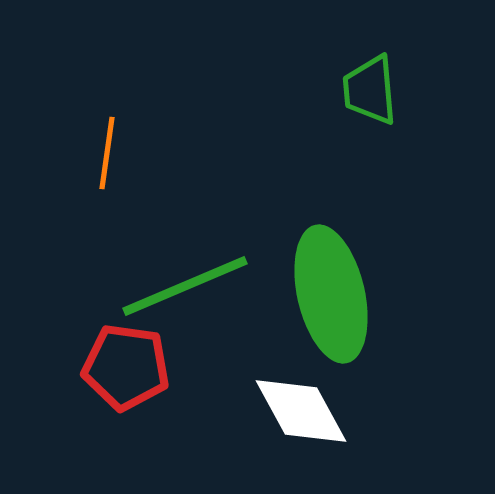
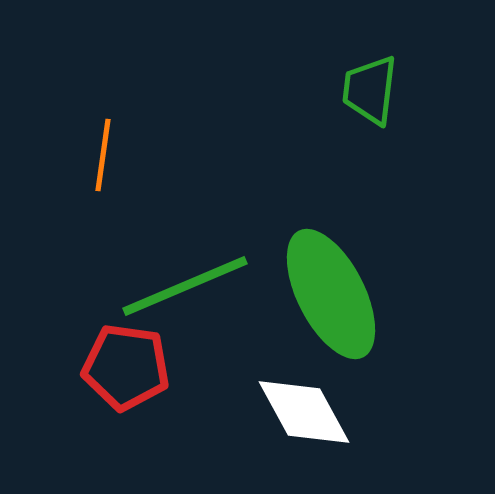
green trapezoid: rotated 12 degrees clockwise
orange line: moved 4 px left, 2 px down
green ellipse: rotated 14 degrees counterclockwise
white diamond: moved 3 px right, 1 px down
